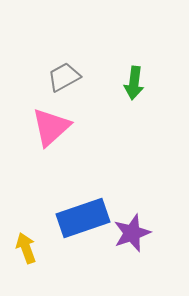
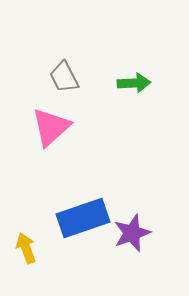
gray trapezoid: rotated 88 degrees counterclockwise
green arrow: rotated 100 degrees counterclockwise
